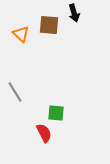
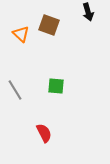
black arrow: moved 14 px right, 1 px up
brown square: rotated 15 degrees clockwise
gray line: moved 2 px up
green square: moved 27 px up
